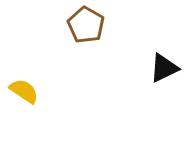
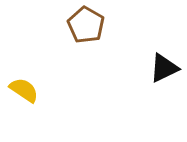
yellow semicircle: moved 1 px up
